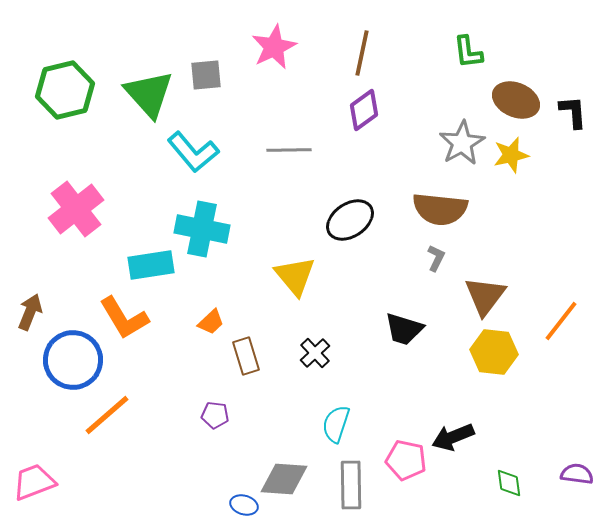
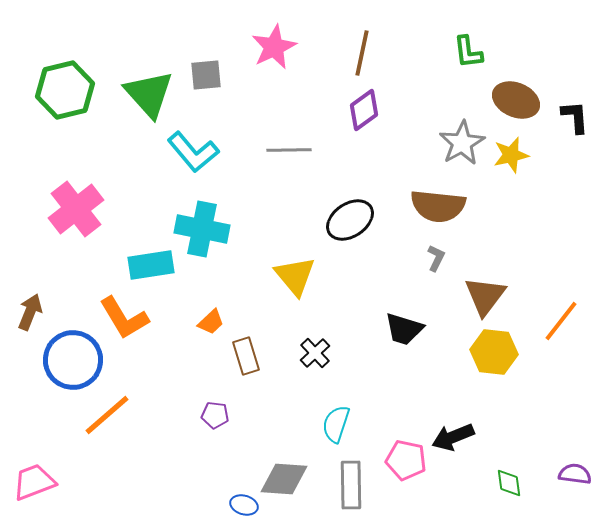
black L-shape at (573, 112): moved 2 px right, 5 px down
brown semicircle at (440, 209): moved 2 px left, 3 px up
purple semicircle at (577, 474): moved 2 px left
